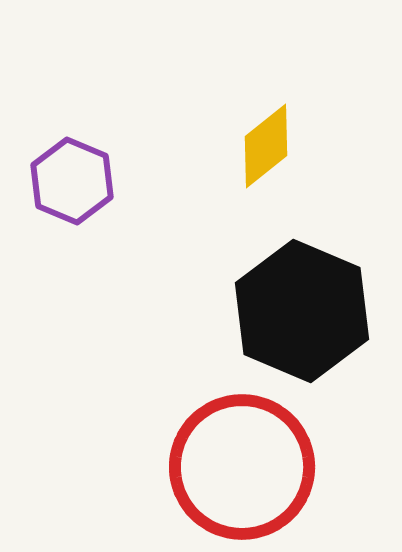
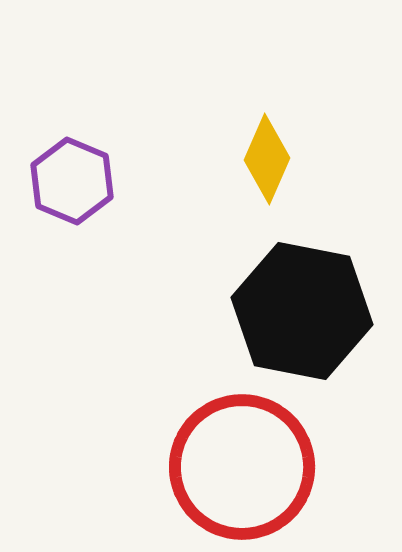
yellow diamond: moved 1 px right, 13 px down; rotated 28 degrees counterclockwise
black hexagon: rotated 12 degrees counterclockwise
